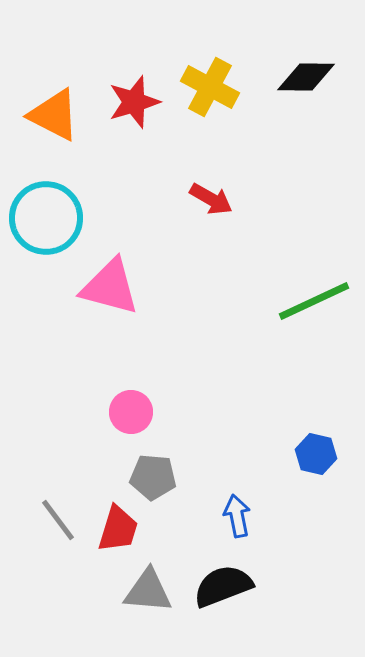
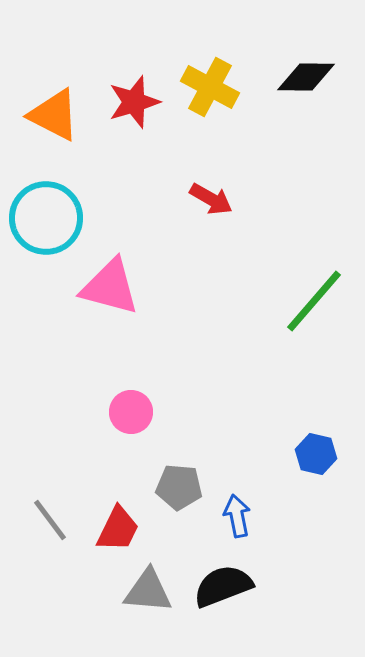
green line: rotated 24 degrees counterclockwise
gray pentagon: moved 26 px right, 10 px down
gray line: moved 8 px left
red trapezoid: rotated 9 degrees clockwise
